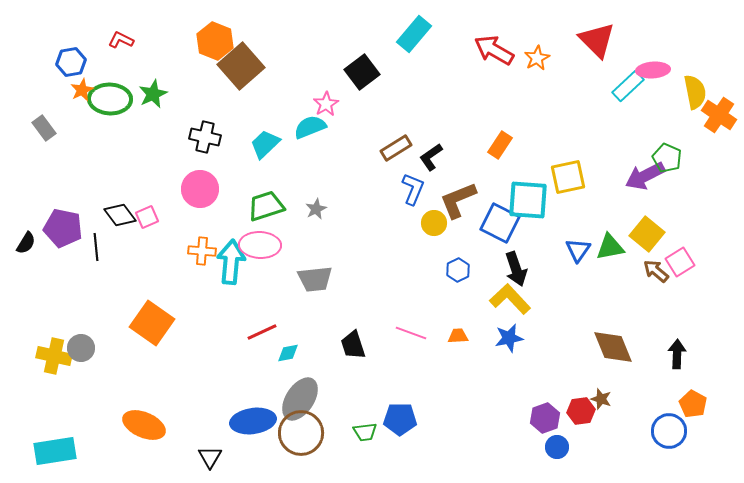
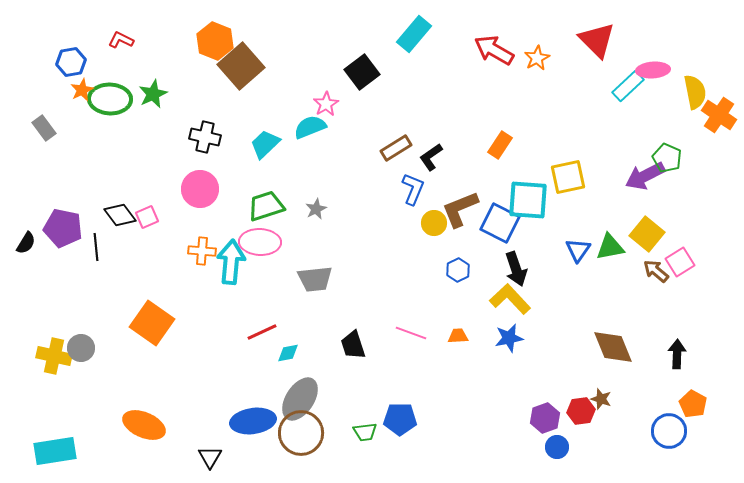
brown L-shape at (458, 200): moved 2 px right, 9 px down
pink ellipse at (260, 245): moved 3 px up
